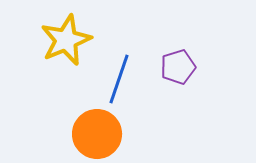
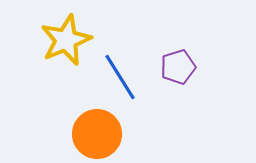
blue line: moved 1 px right, 2 px up; rotated 51 degrees counterclockwise
